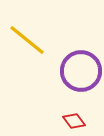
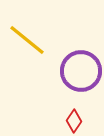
red diamond: rotated 70 degrees clockwise
